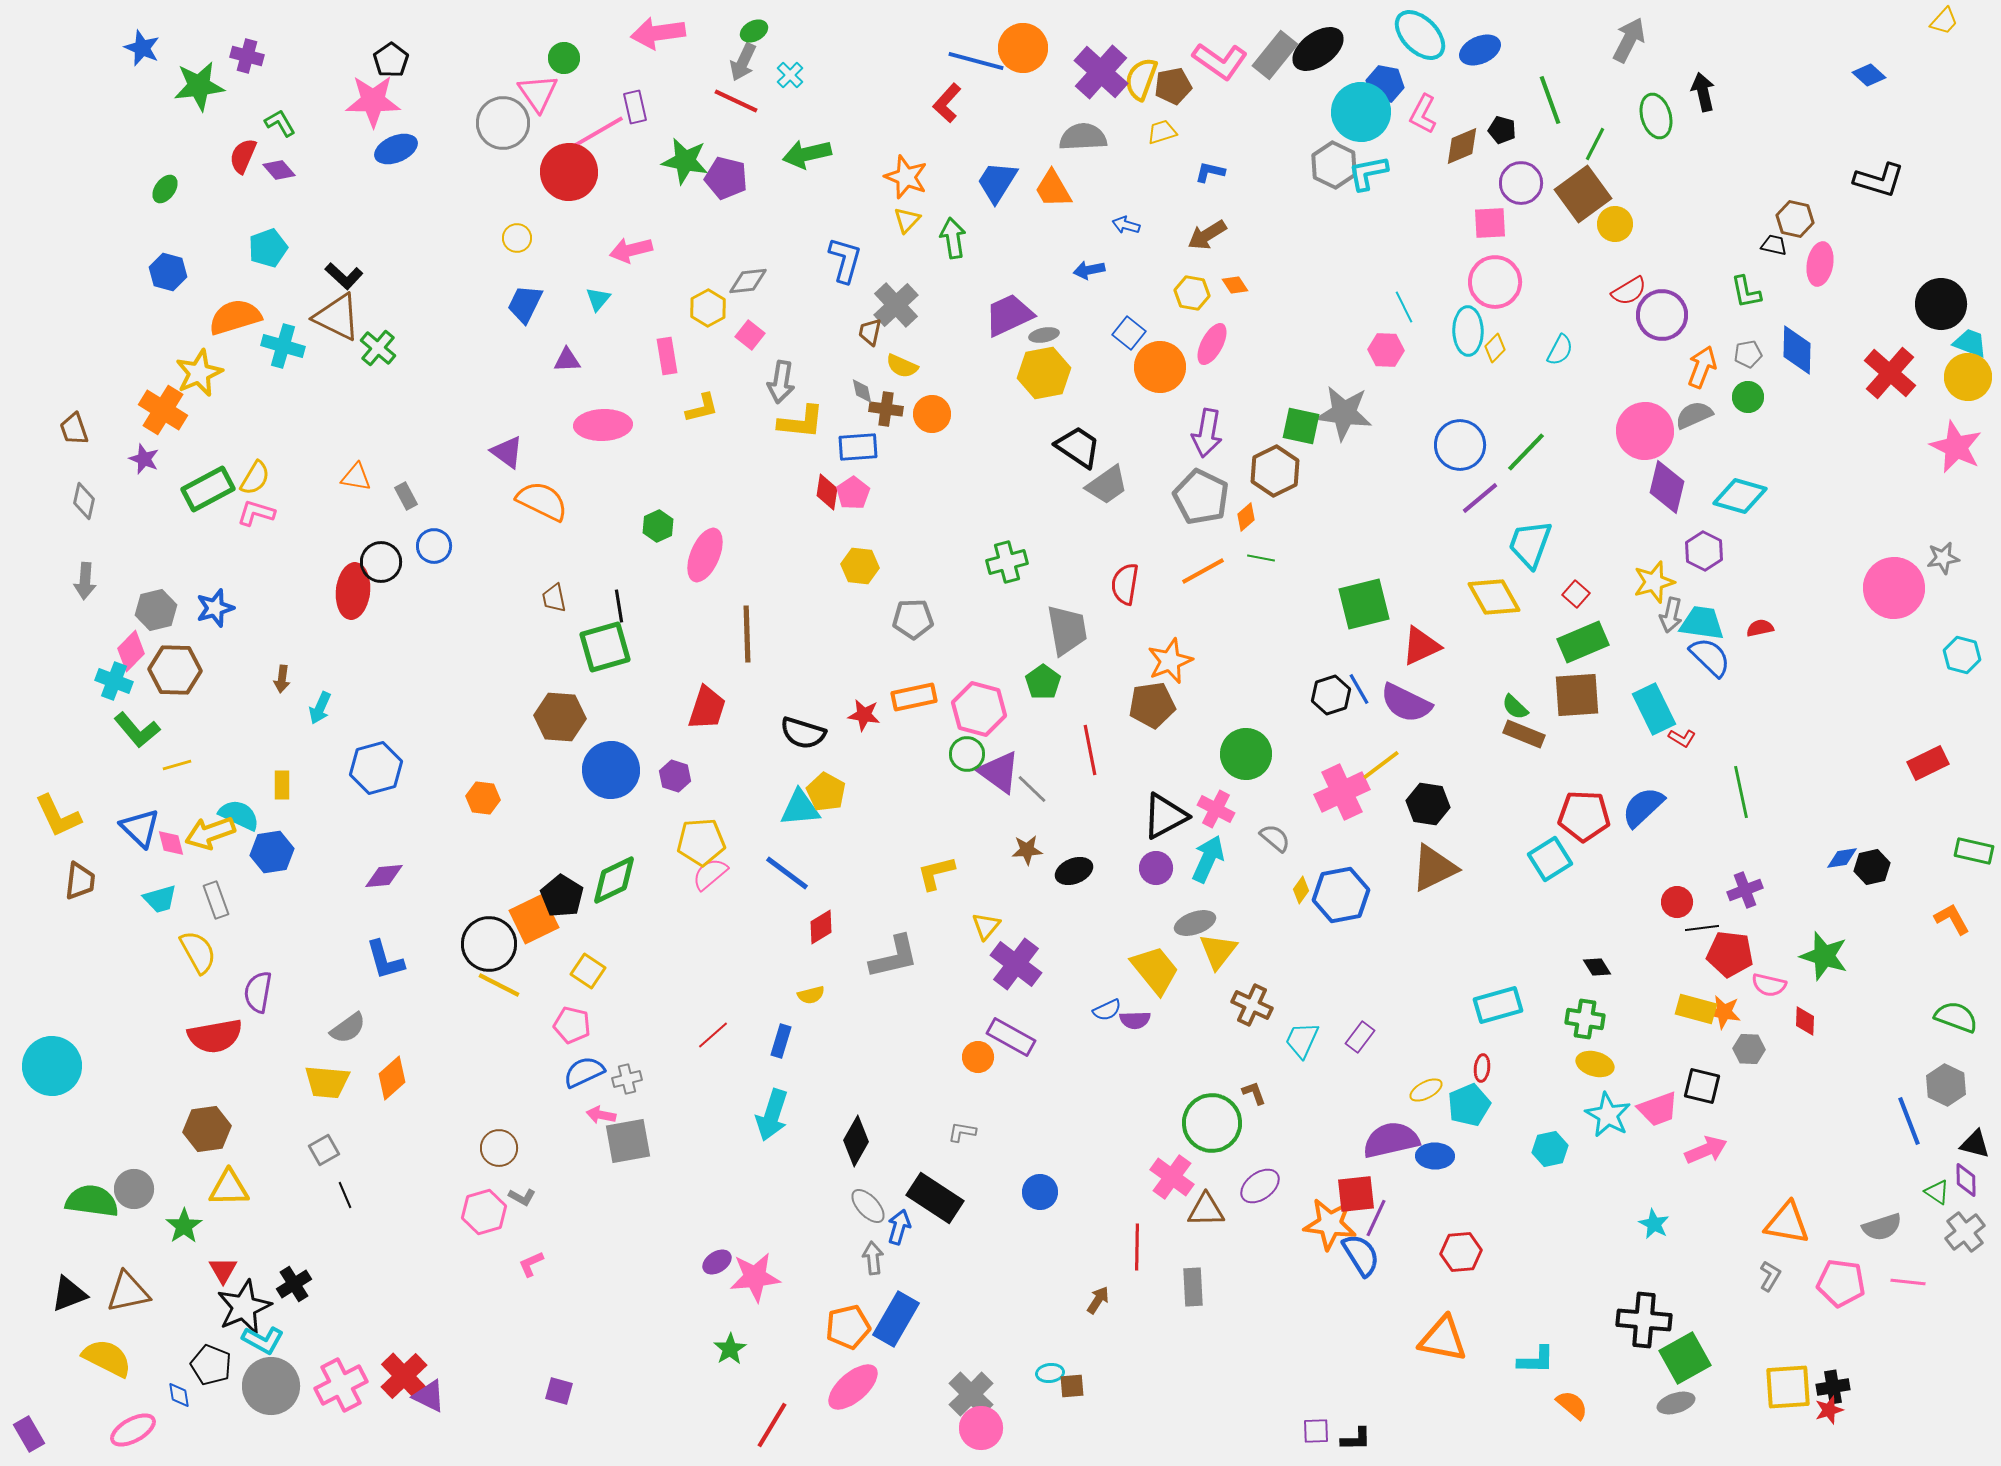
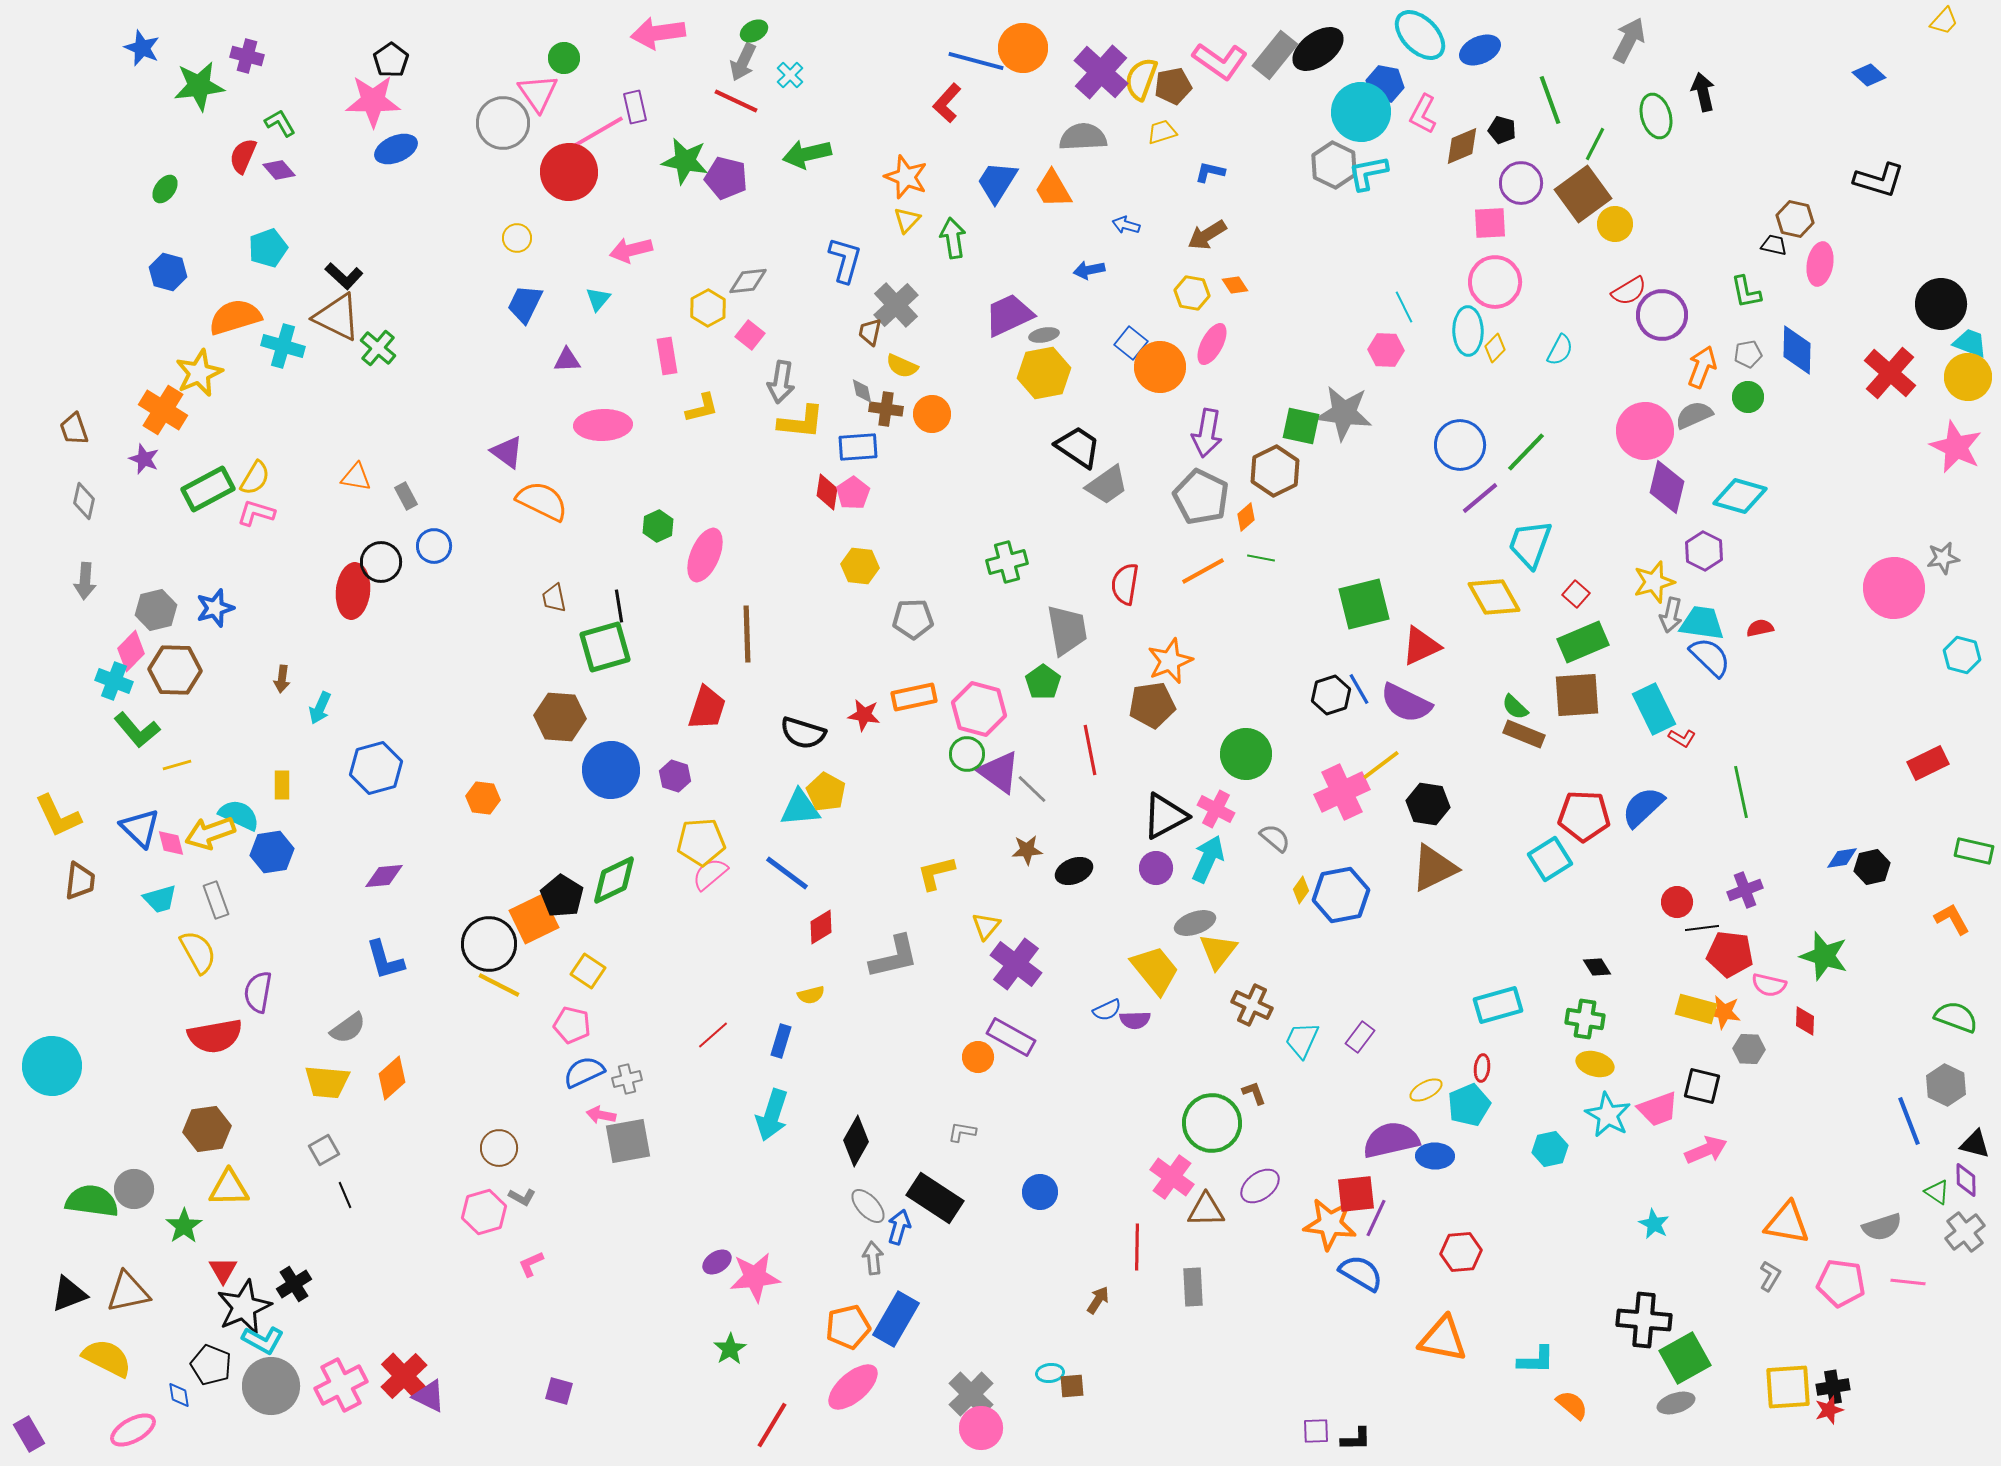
blue square at (1129, 333): moved 2 px right, 10 px down
blue semicircle at (1361, 1255): moved 18 px down; rotated 27 degrees counterclockwise
